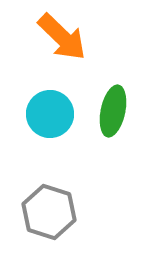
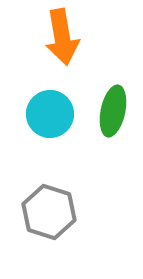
orange arrow: rotated 36 degrees clockwise
